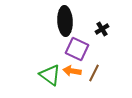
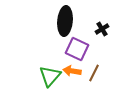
black ellipse: rotated 8 degrees clockwise
green triangle: moved 1 px down; rotated 35 degrees clockwise
